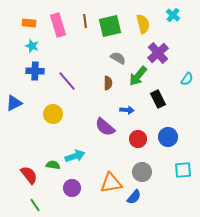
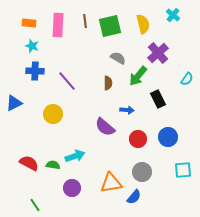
pink rectangle: rotated 20 degrees clockwise
red semicircle: moved 12 px up; rotated 24 degrees counterclockwise
